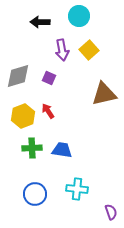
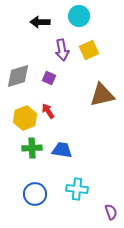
yellow square: rotated 18 degrees clockwise
brown triangle: moved 2 px left, 1 px down
yellow hexagon: moved 2 px right, 2 px down
